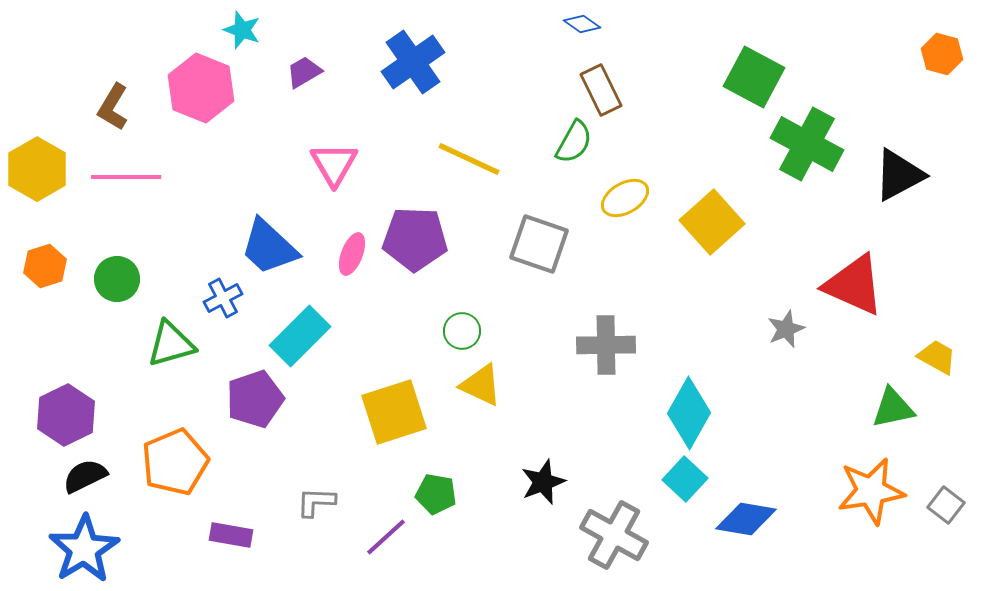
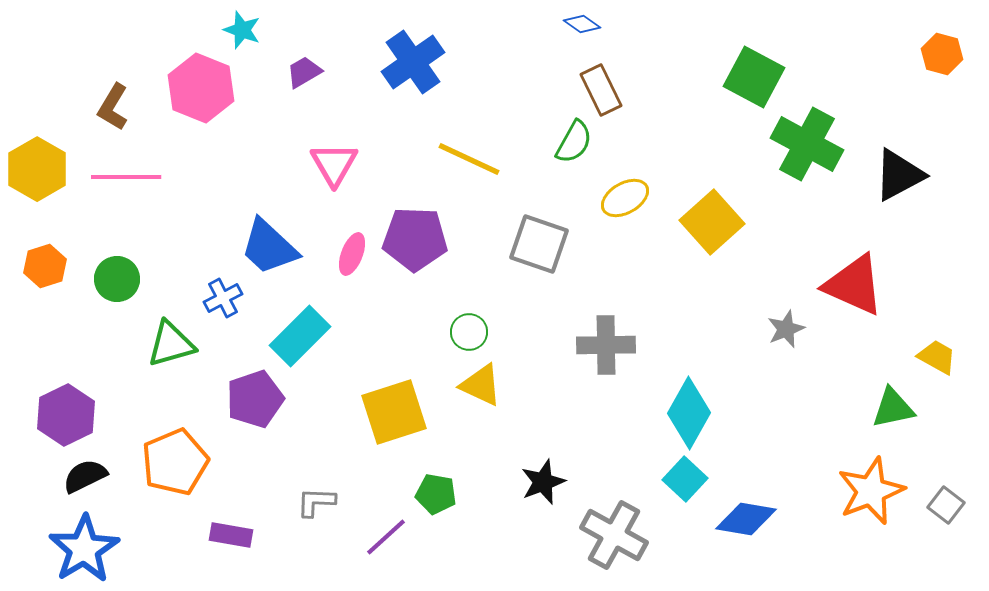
green circle at (462, 331): moved 7 px right, 1 px down
orange star at (871, 491): rotated 12 degrees counterclockwise
